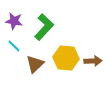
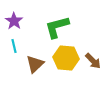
purple star: rotated 24 degrees clockwise
green L-shape: moved 13 px right; rotated 148 degrees counterclockwise
cyan line: rotated 32 degrees clockwise
brown arrow: rotated 48 degrees clockwise
